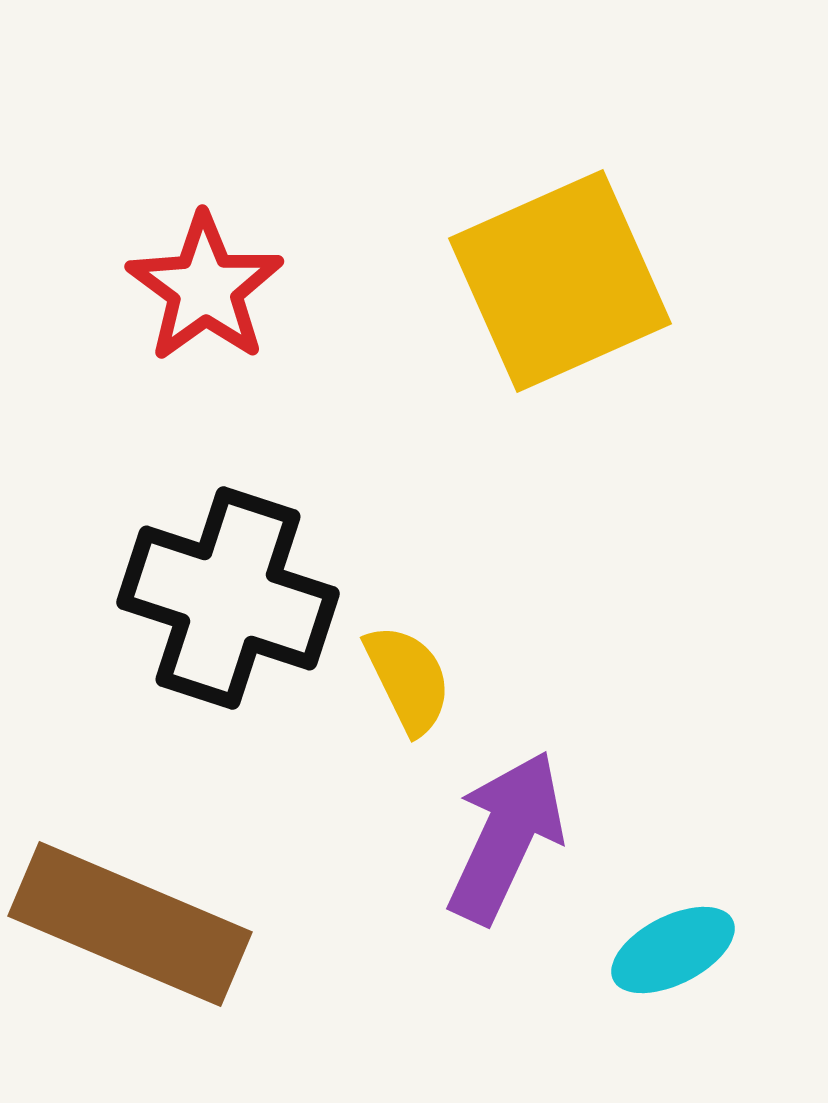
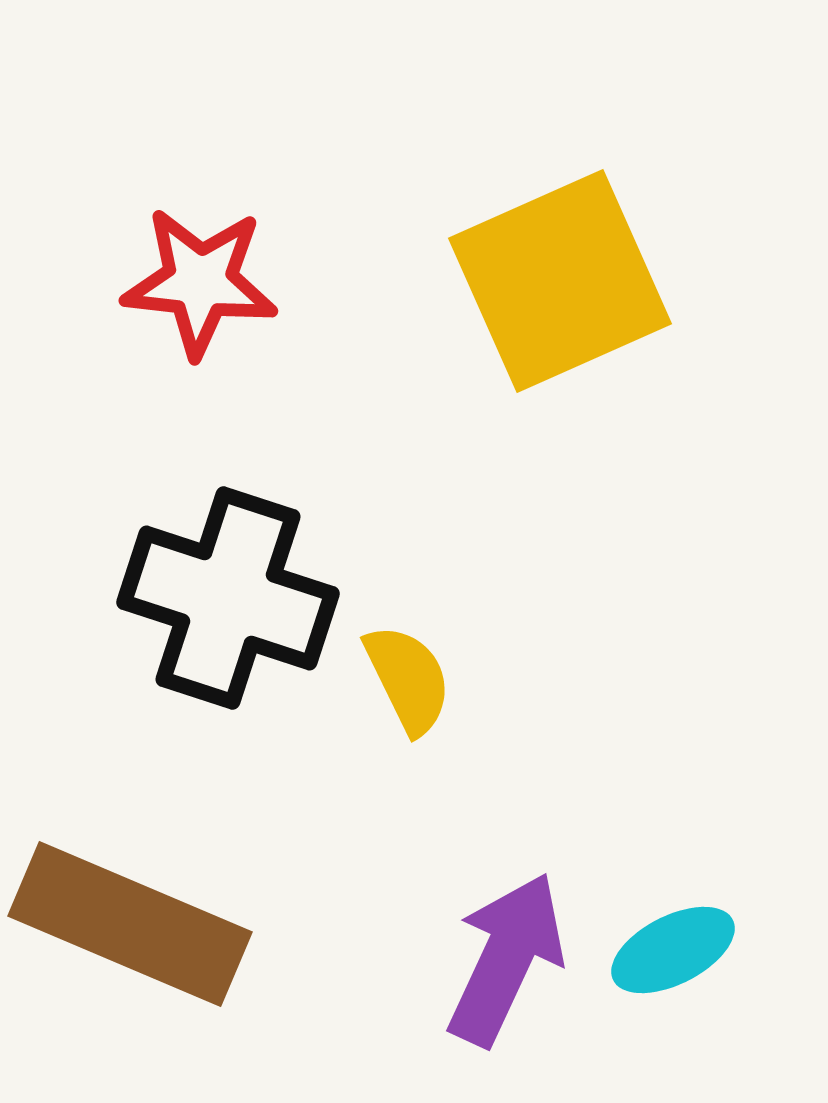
red star: moved 5 px left, 6 px up; rotated 30 degrees counterclockwise
purple arrow: moved 122 px down
